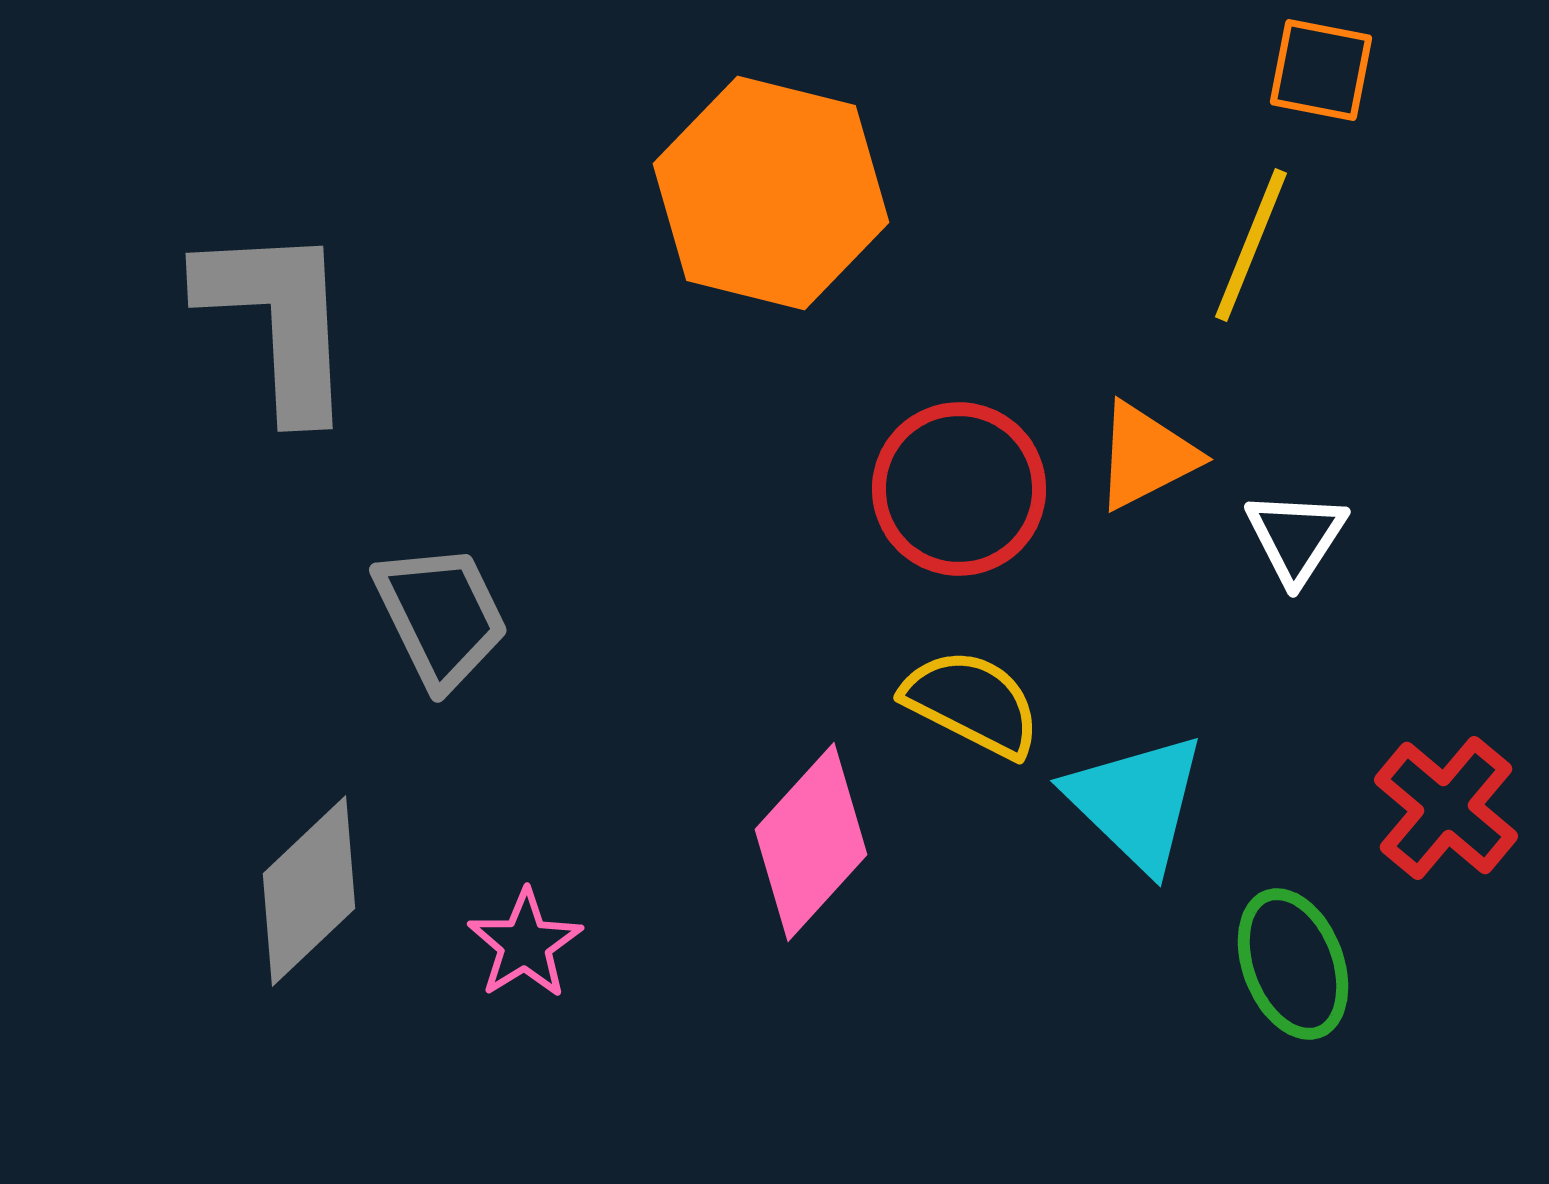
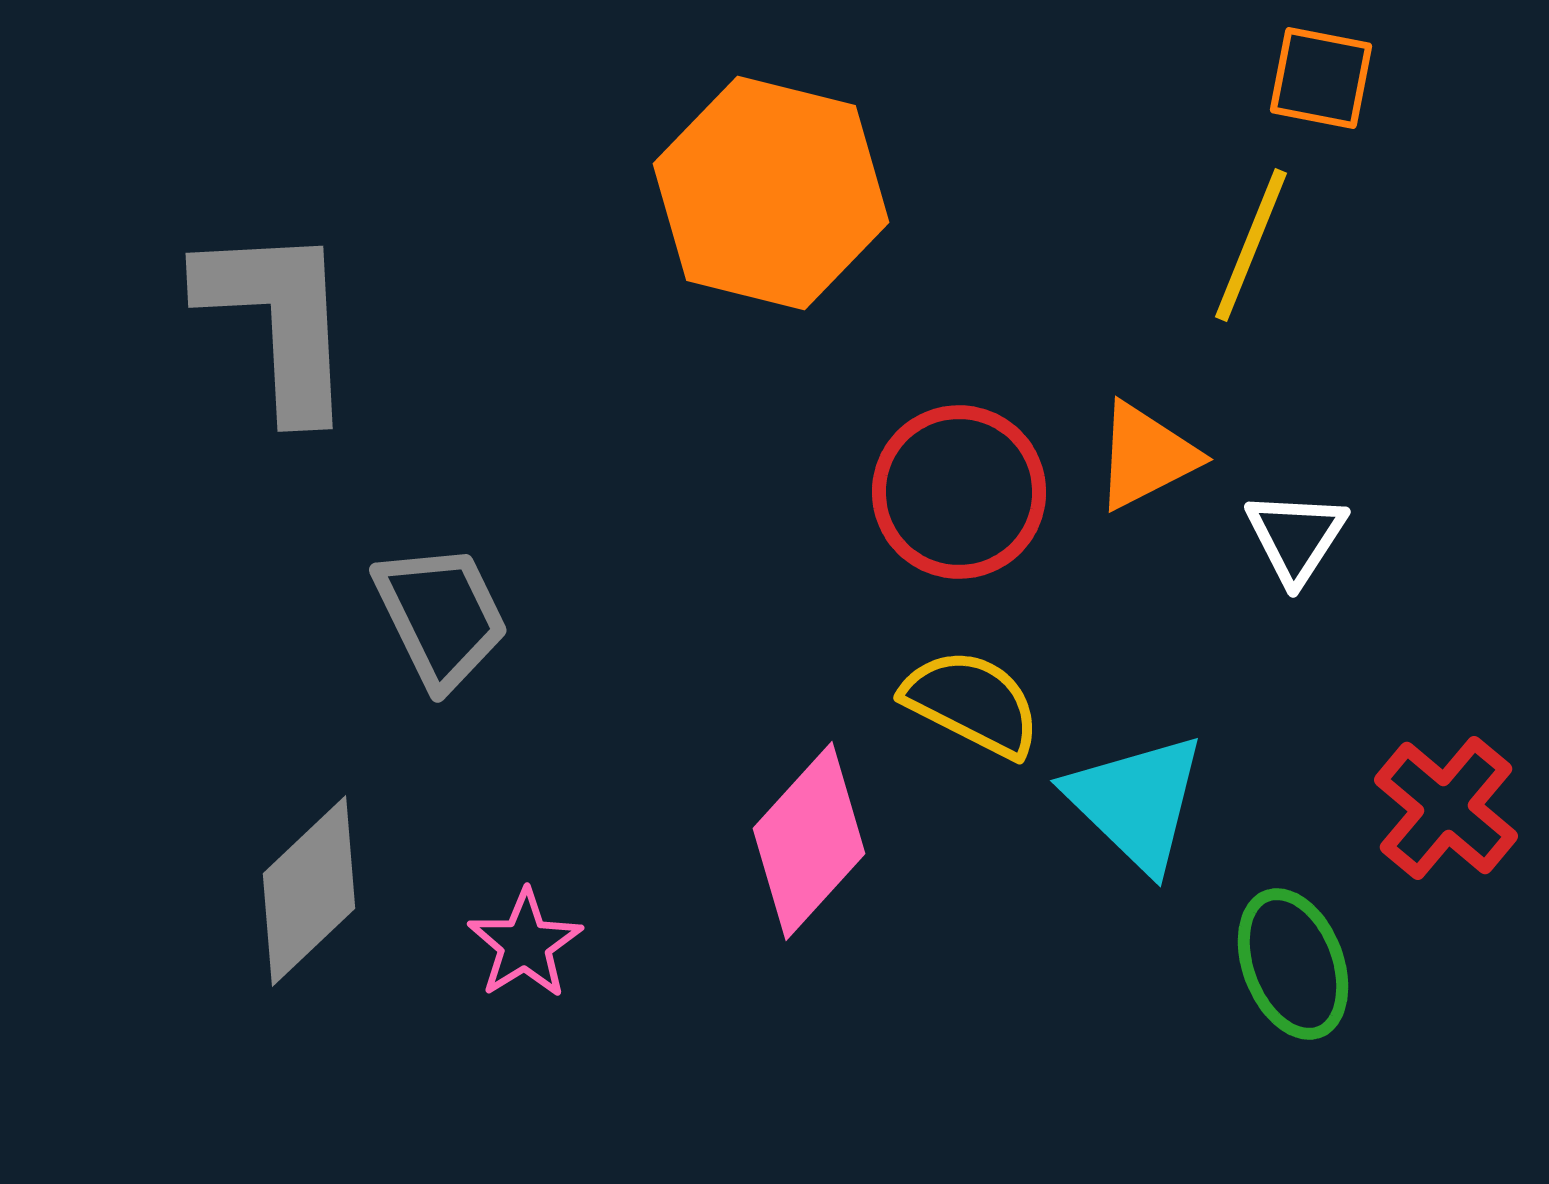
orange square: moved 8 px down
red circle: moved 3 px down
pink diamond: moved 2 px left, 1 px up
